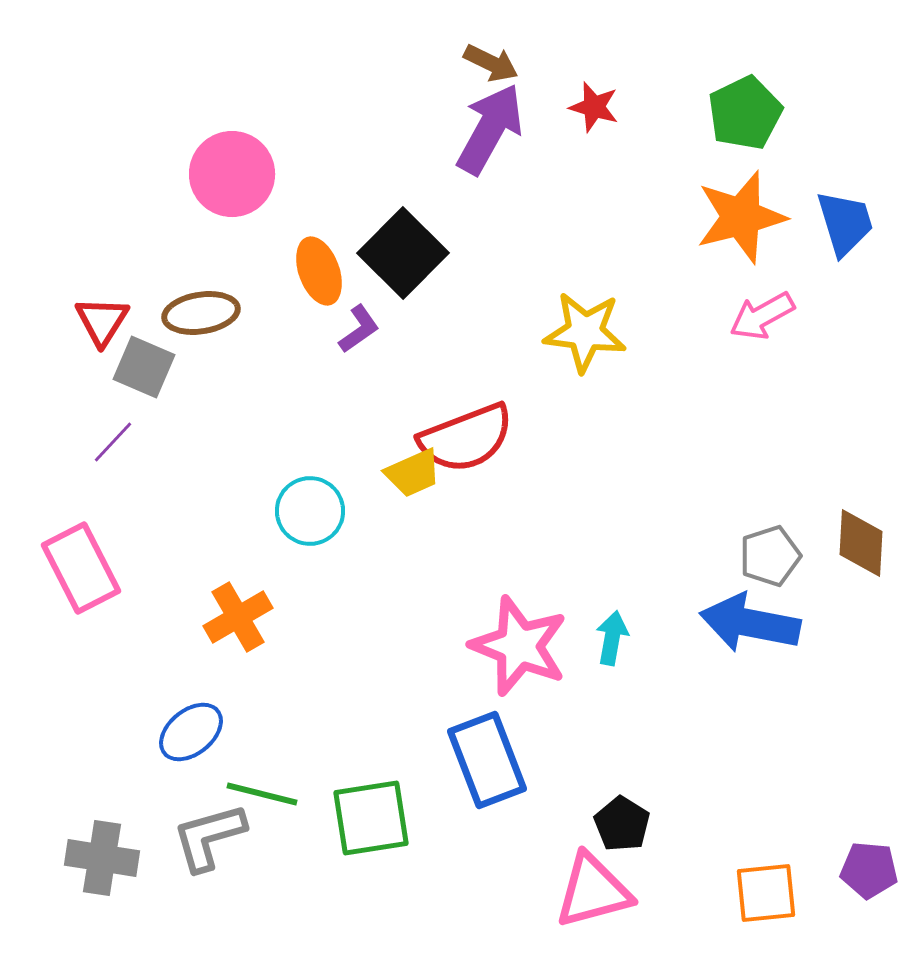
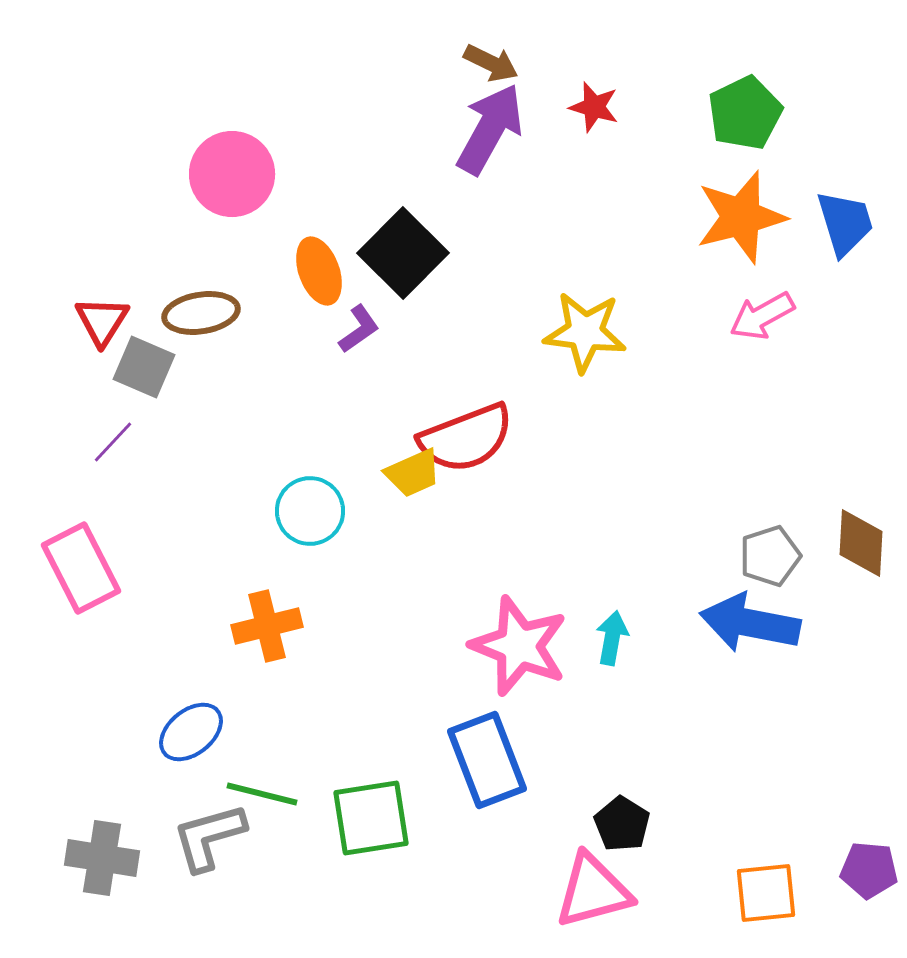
orange cross: moved 29 px right, 9 px down; rotated 16 degrees clockwise
